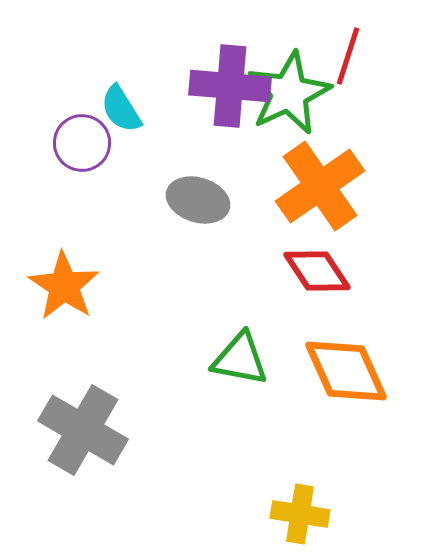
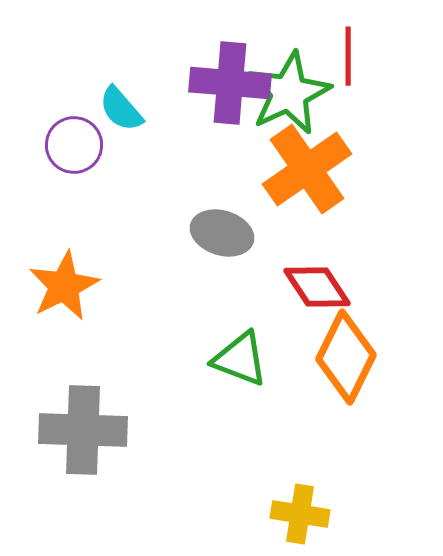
red line: rotated 18 degrees counterclockwise
purple cross: moved 3 px up
cyan semicircle: rotated 9 degrees counterclockwise
purple circle: moved 8 px left, 2 px down
orange cross: moved 13 px left, 17 px up
gray ellipse: moved 24 px right, 33 px down
red diamond: moved 16 px down
orange star: rotated 12 degrees clockwise
green triangle: rotated 10 degrees clockwise
orange diamond: moved 14 px up; rotated 50 degrees clockwise
gray cross: rotated 28 degrees counterclockwise
